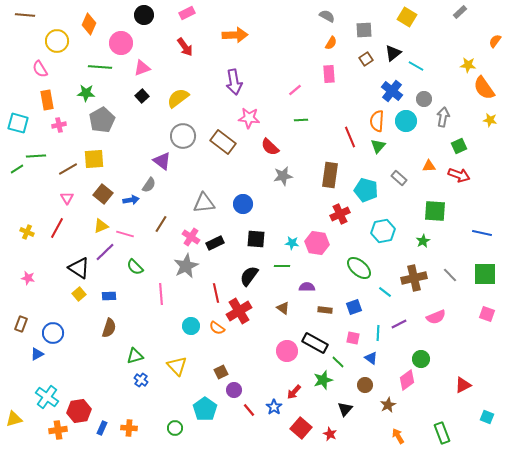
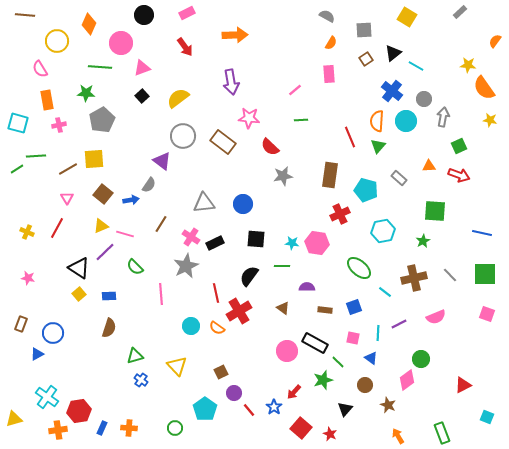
purple arrow at (234, 82): moved 3 px left
purple circle at (234, 390): moved 3 px down
brown star at (388, 405): rotated 21 degrees counterclockwise
